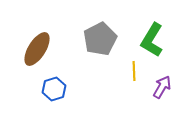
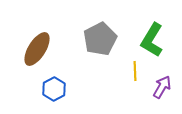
yellow line: moved 1 px right
blue hexagon: rotated 10 degrees counterclockwise
